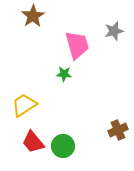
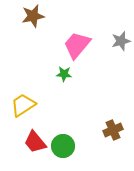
brown star: rotated 20 degrees clockwise
gray star: moved 7 px right, 10 px down
pink trapezoid: rotated 124 degrees counterclockwise
yellow trapezoid: moved 1 px left
brown cross: moved 5 px left
red trapezoid: moved 2 px right
